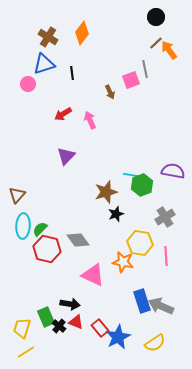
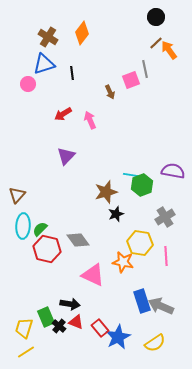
yellow trapezoid: moved 2 px right
